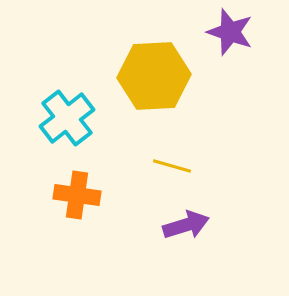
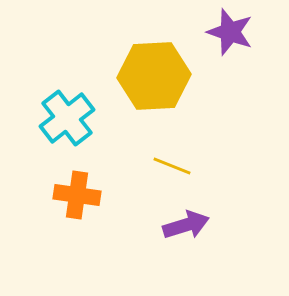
yellow line: rotated 6 degrees clockwise
